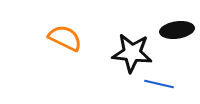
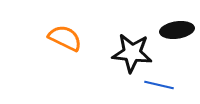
blue line: moved 1 px down
